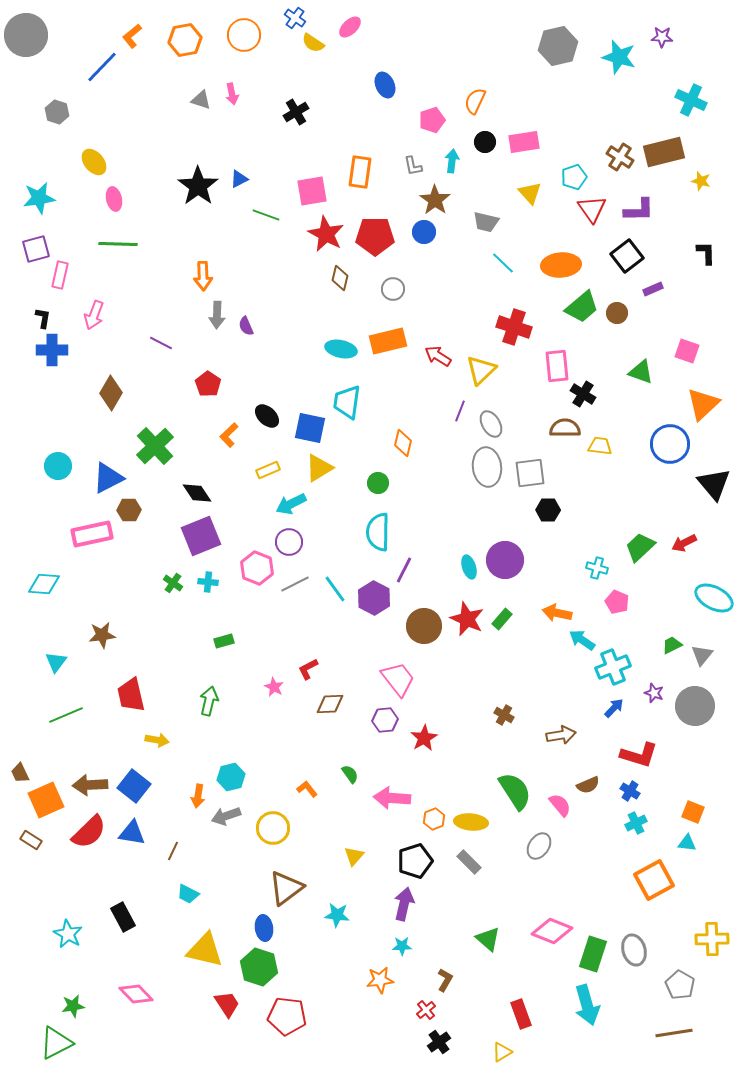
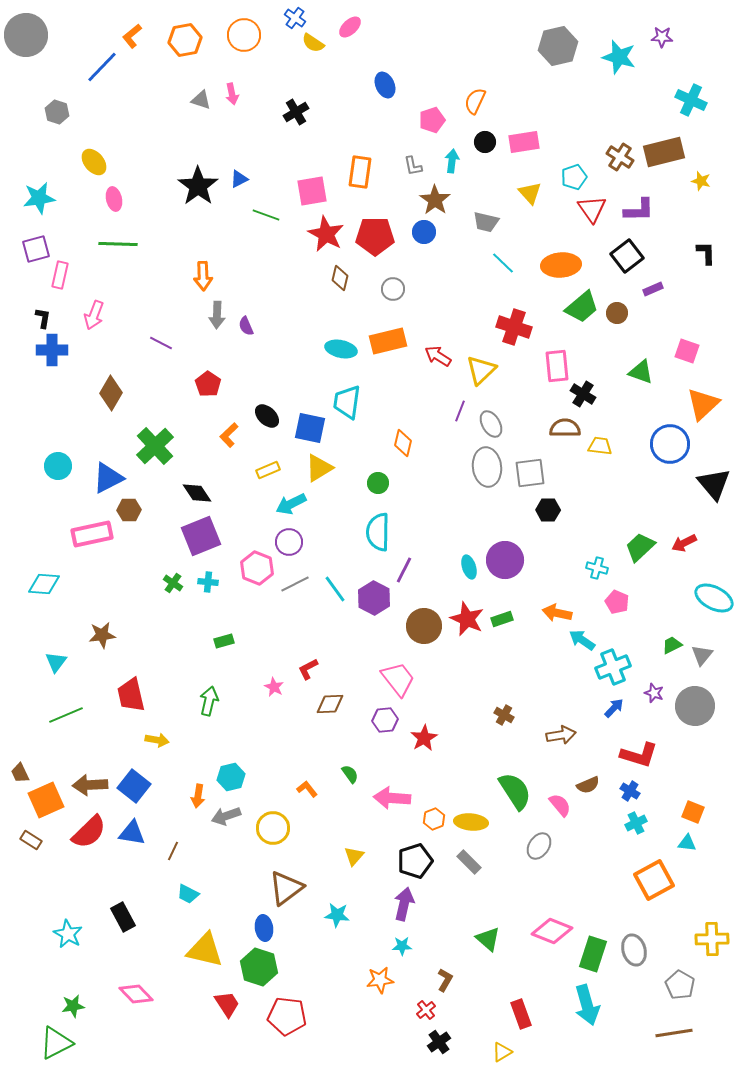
green rectangle at (502, 619): rotated 30 degrees clockwise
